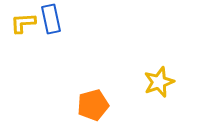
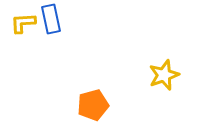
yellow star: moved 5 px right, 7 px up
